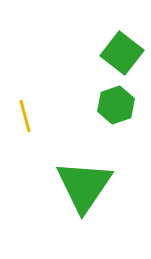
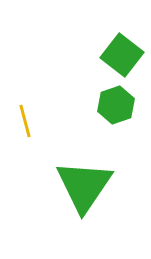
green square: moved 2 px down
yellow line: moved 5 px down
